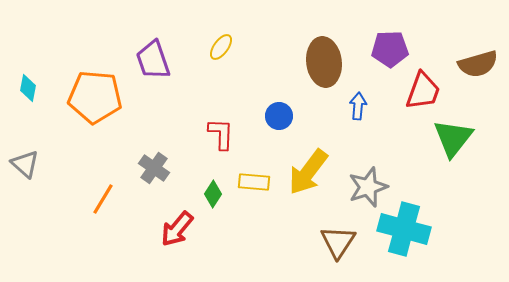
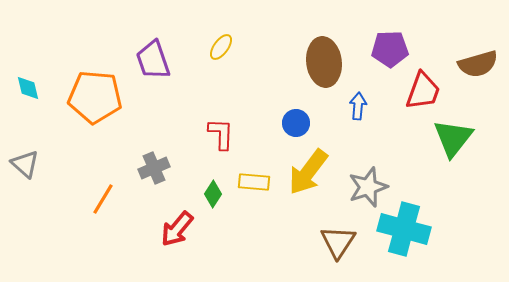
cyan diamond: rotated 24 degrees counterclockwise
blue circle: moved 17 px right, 7 px down
gray cross: rotated 32 degrees clockwise
